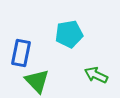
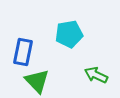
blue rectangle: moved 2 px right, 1 px up
